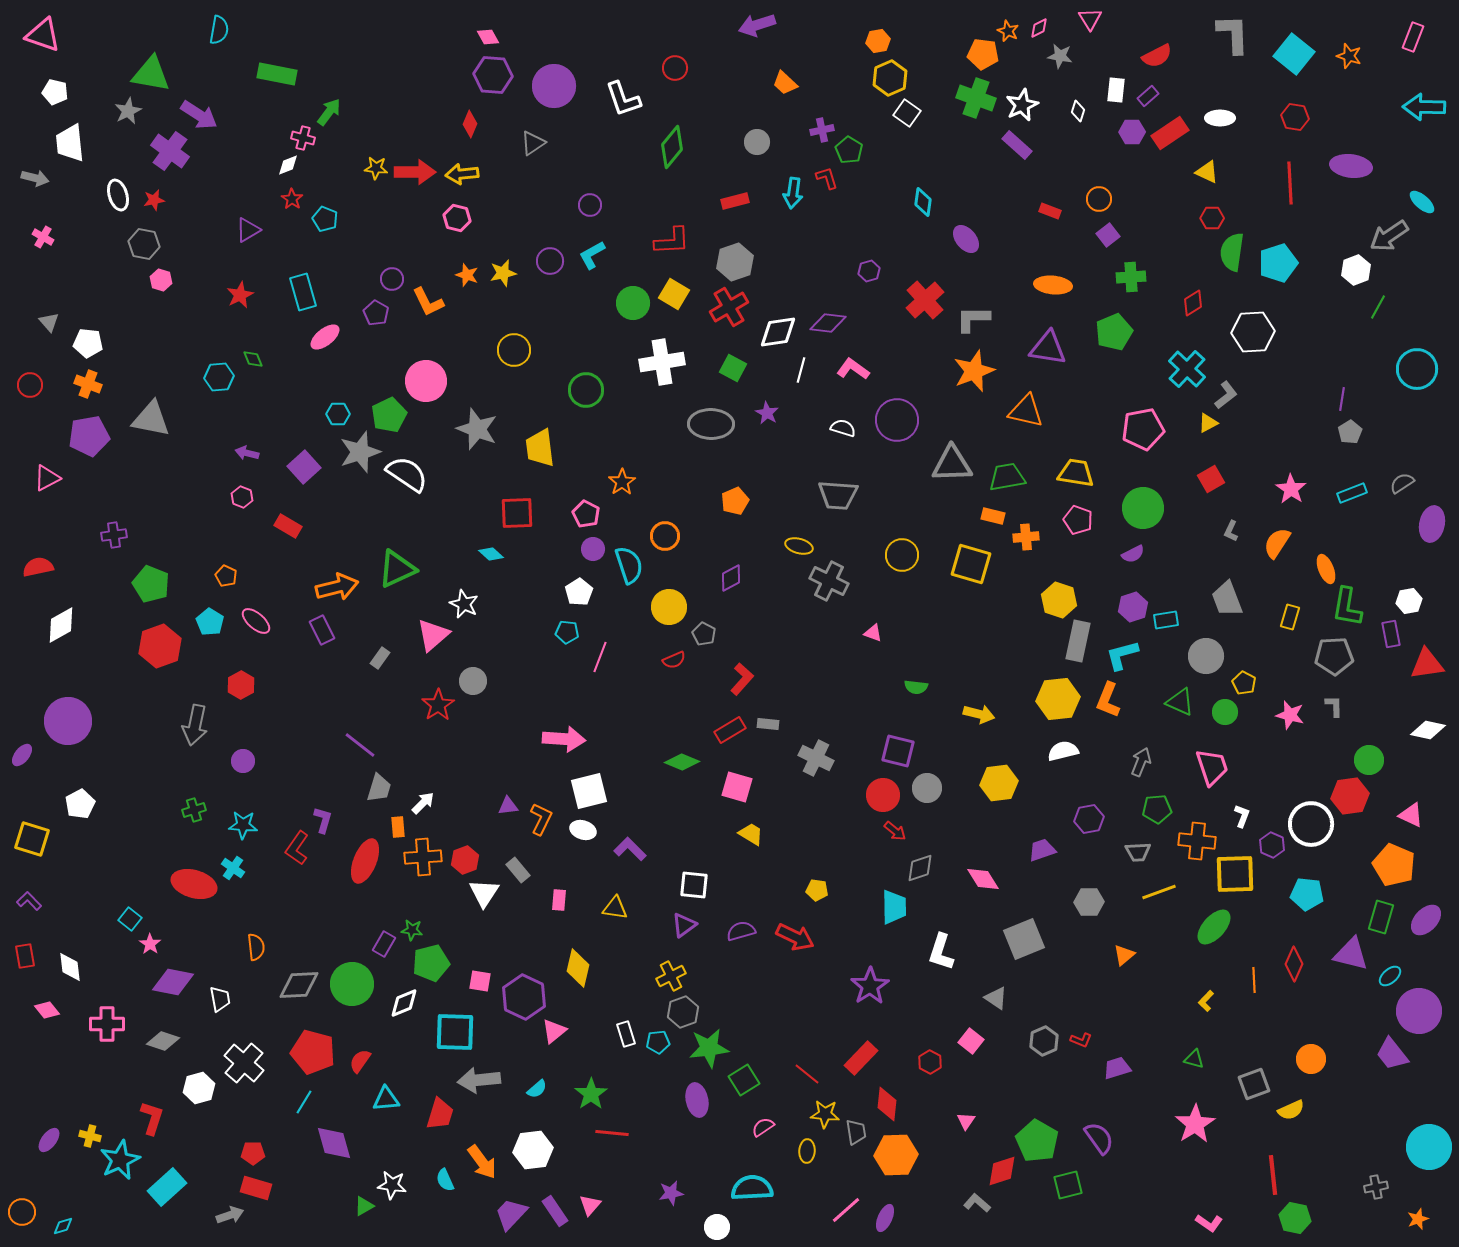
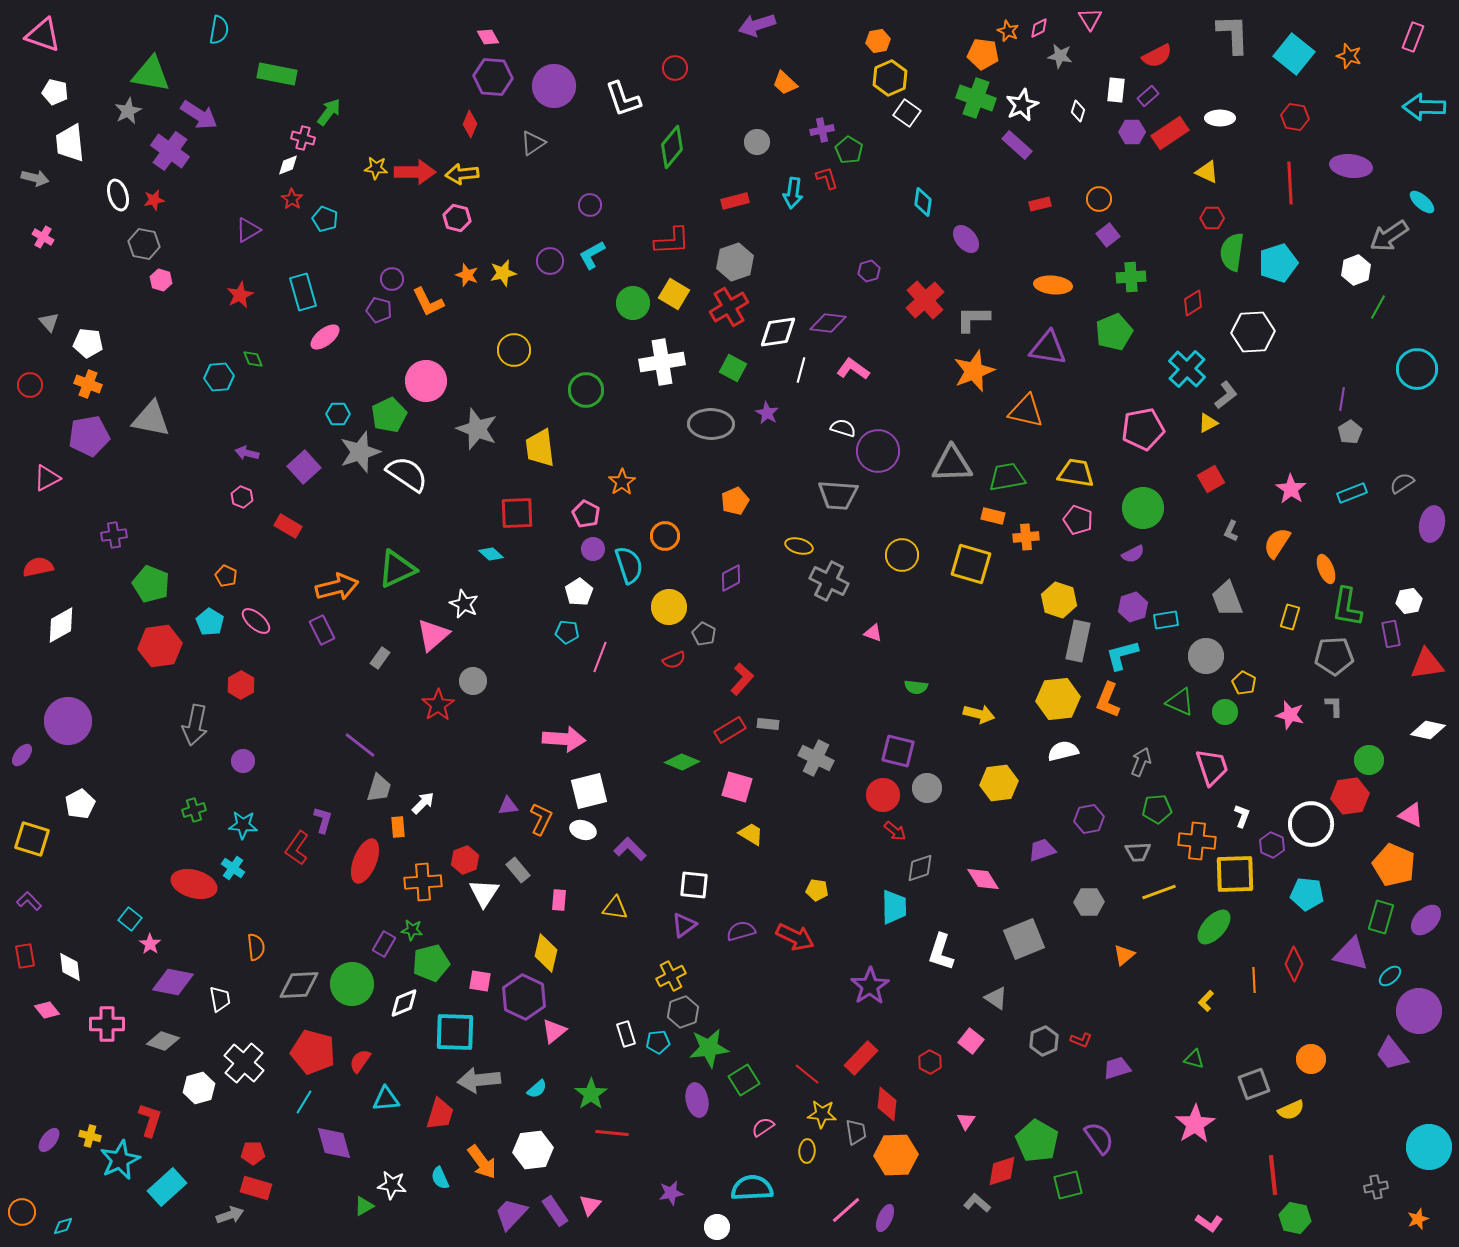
purple hexagon at (493, 75): moved 2 px down
red rectangle at (1050, 211): moved 10 px left, 7 px up; rotated 35 degrees counterclockwise
purple pentagon at (376, 313): moved 3 px right, 3 px up; rotated 15 degrees counterclockwise
purple circle at (897, 420): moved 19 px left, 31 px down
red hexagon at (160, 646): rotated 12 degrees clockwise
orange cross at (423, 857): moved 25 px down
yellow diamond at (578, 968): moved 32 px left, 15 px up
yellow star at (825, 1114): moved 3 px left
red L-shape at (152, 1118): moved 2 px left, 2 px down
cyan semicircle at (445, 1180): moved 5 px left, 2 px up
